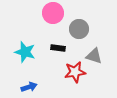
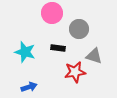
pink circle: moved 1 px left
